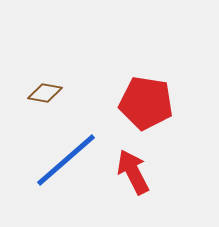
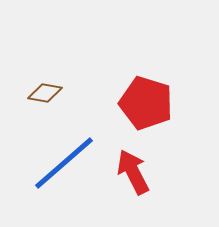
red pentagon: rotated 8 degrees clockwise
blue line: moved 2 px left, 3 px down
